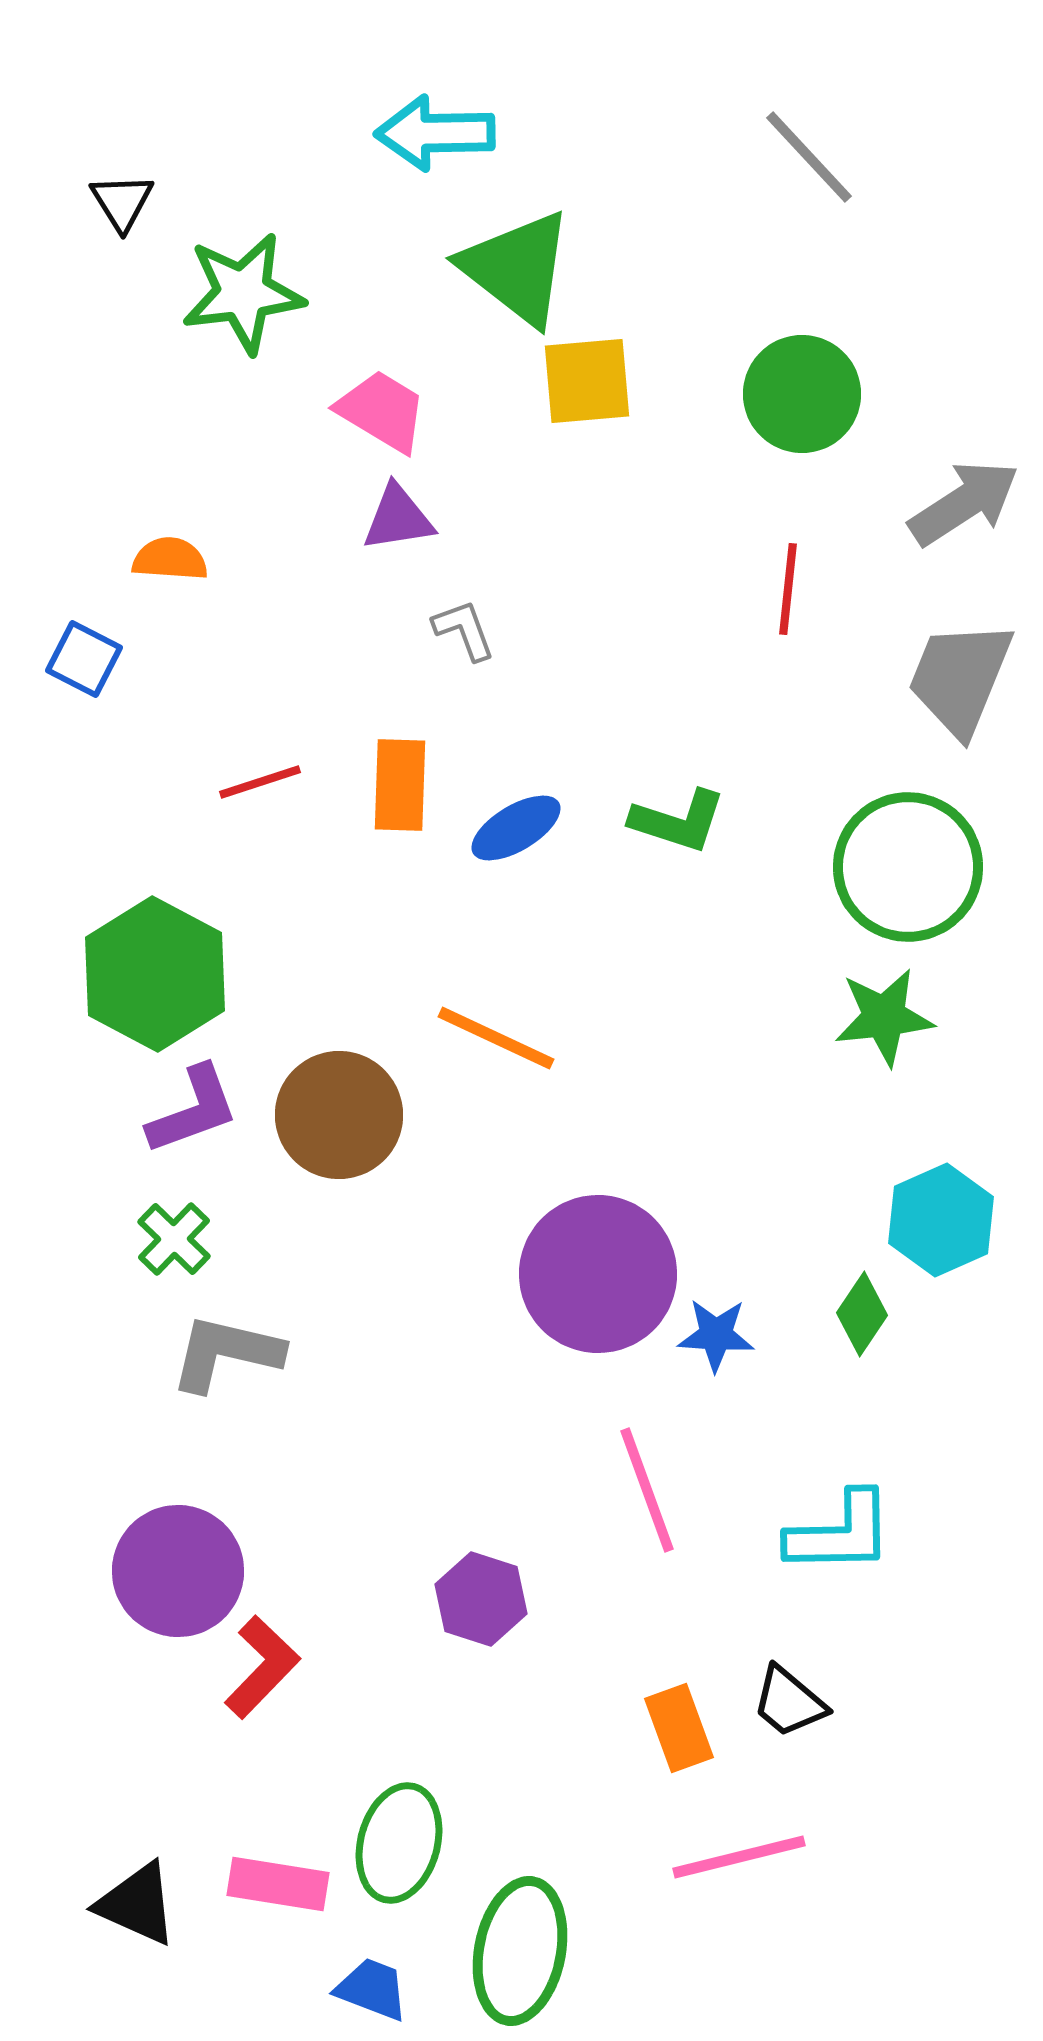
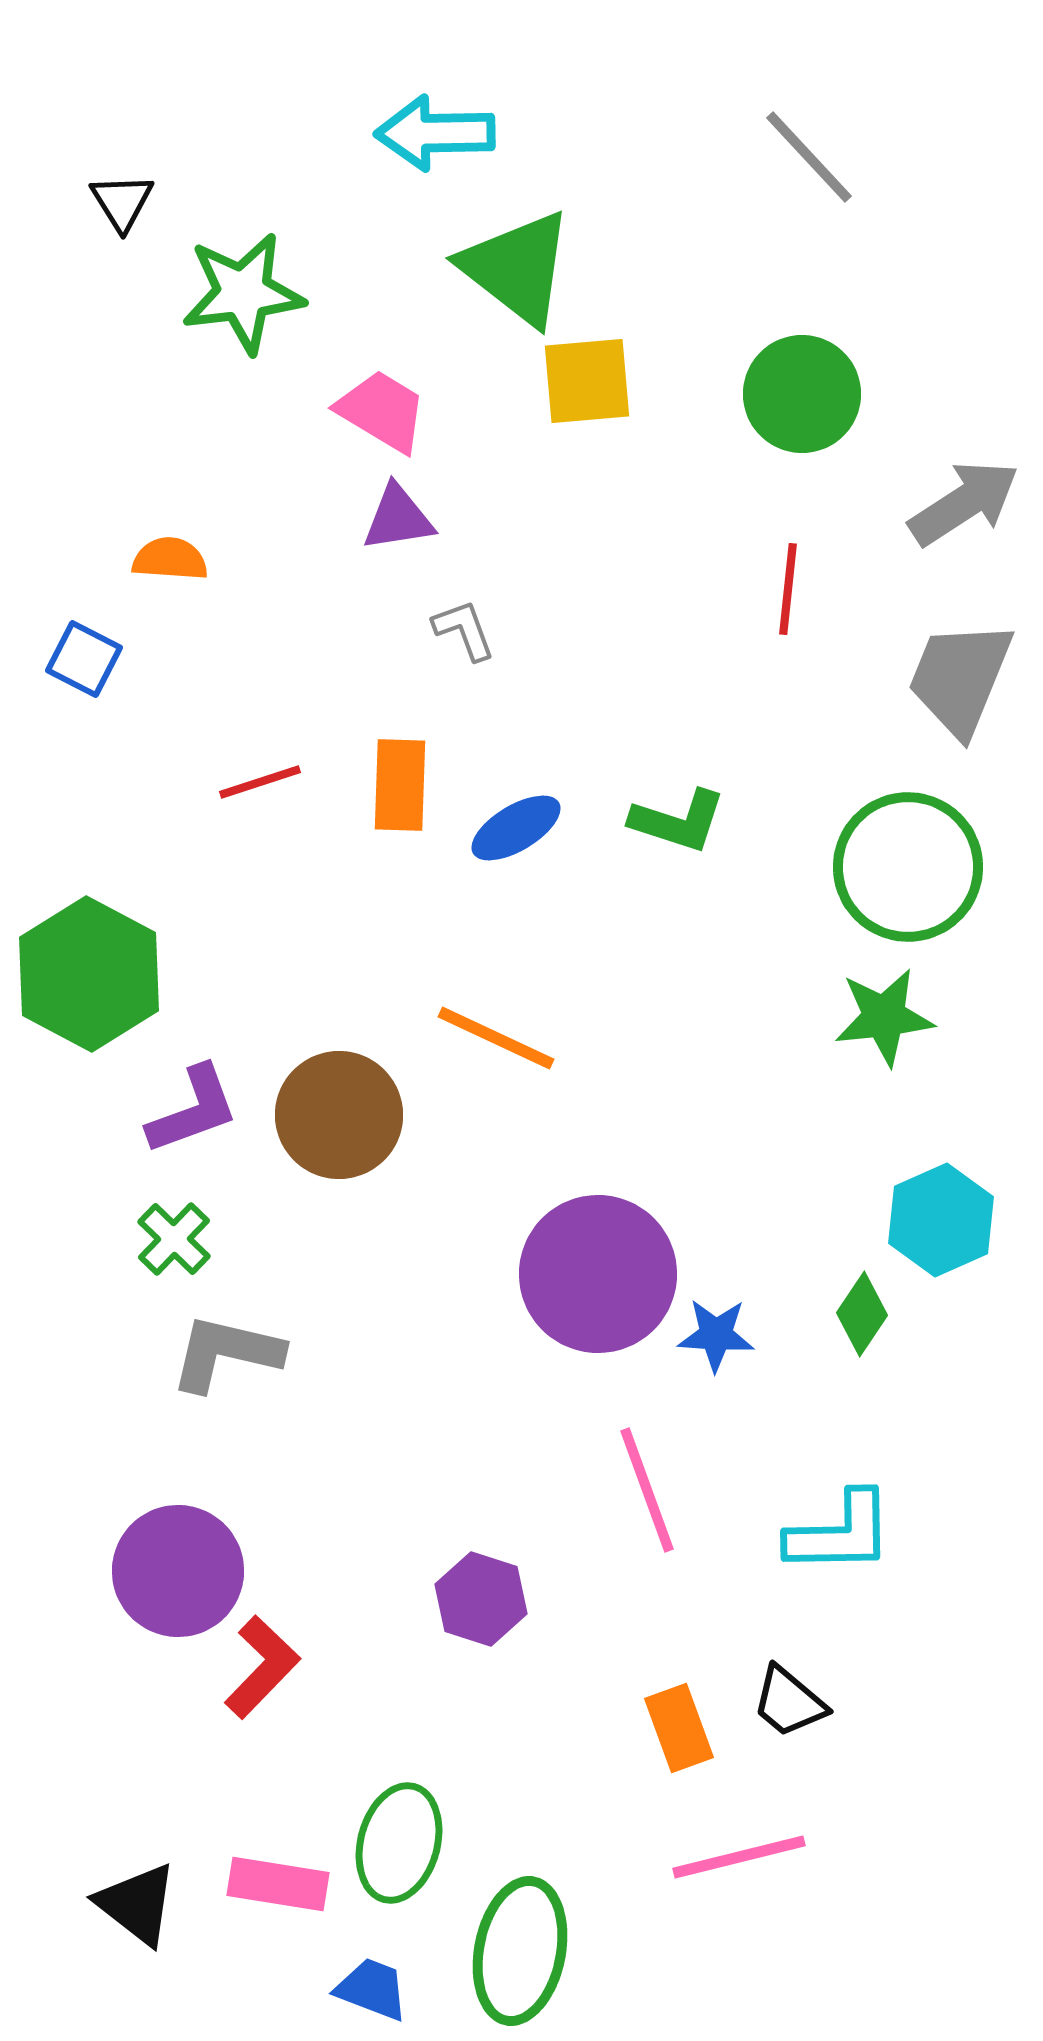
green hexagon at (155, 974): moved 66 px left
black triangle at (137, 1904): rotated 14 degrees clockwise
